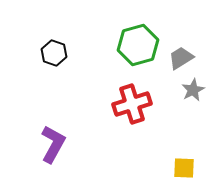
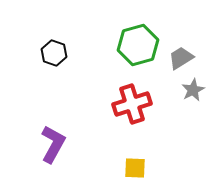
yellow square: moved 49 px left
